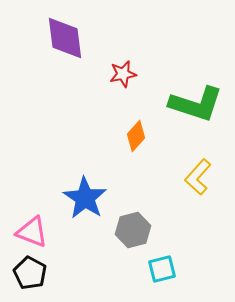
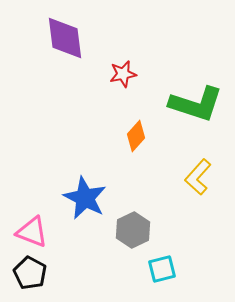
blue star: rotated 6 degrees counterclockwise
gray hexagon: rotated 12 degrees counterclockwise
